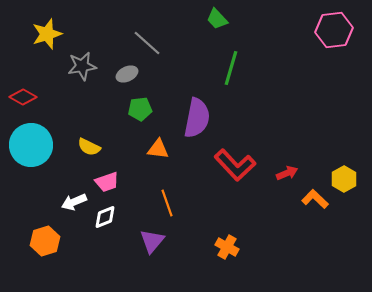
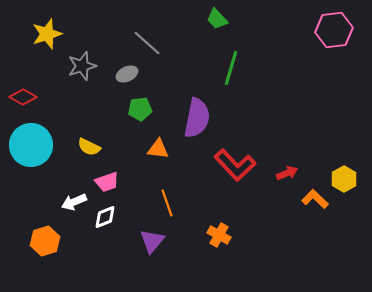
gray star: rotated 8 degrees counterclockwise
orange cross: moved 8 px left, 12 px up
